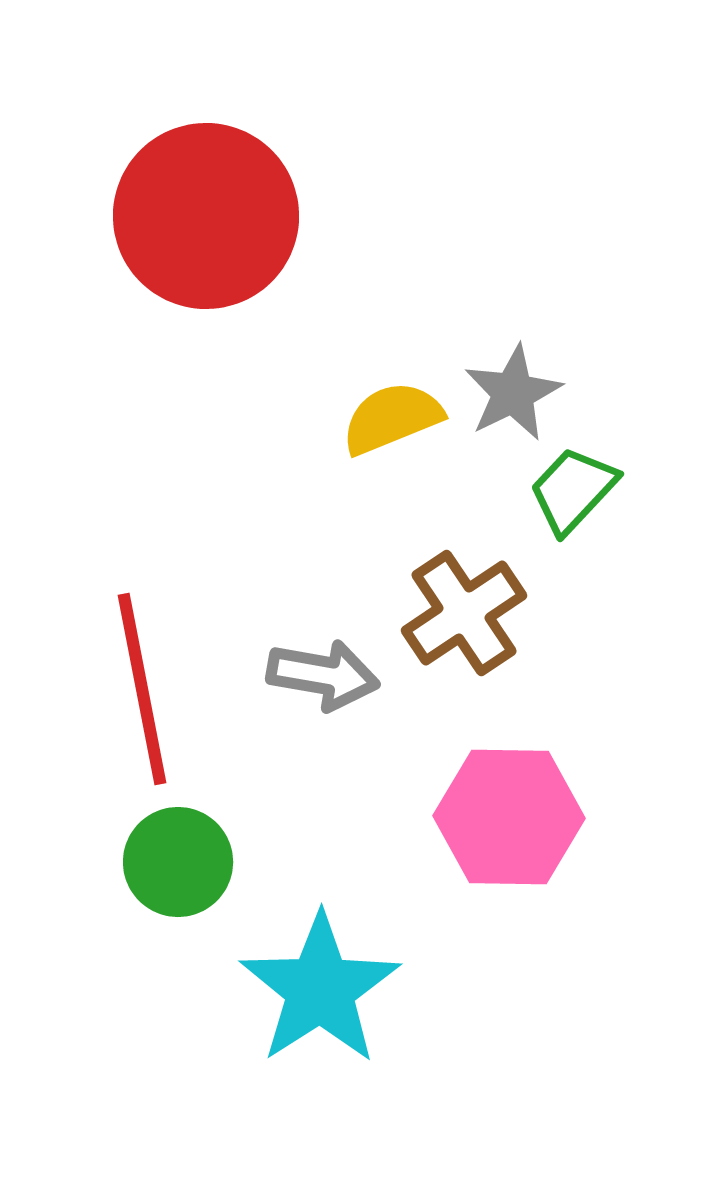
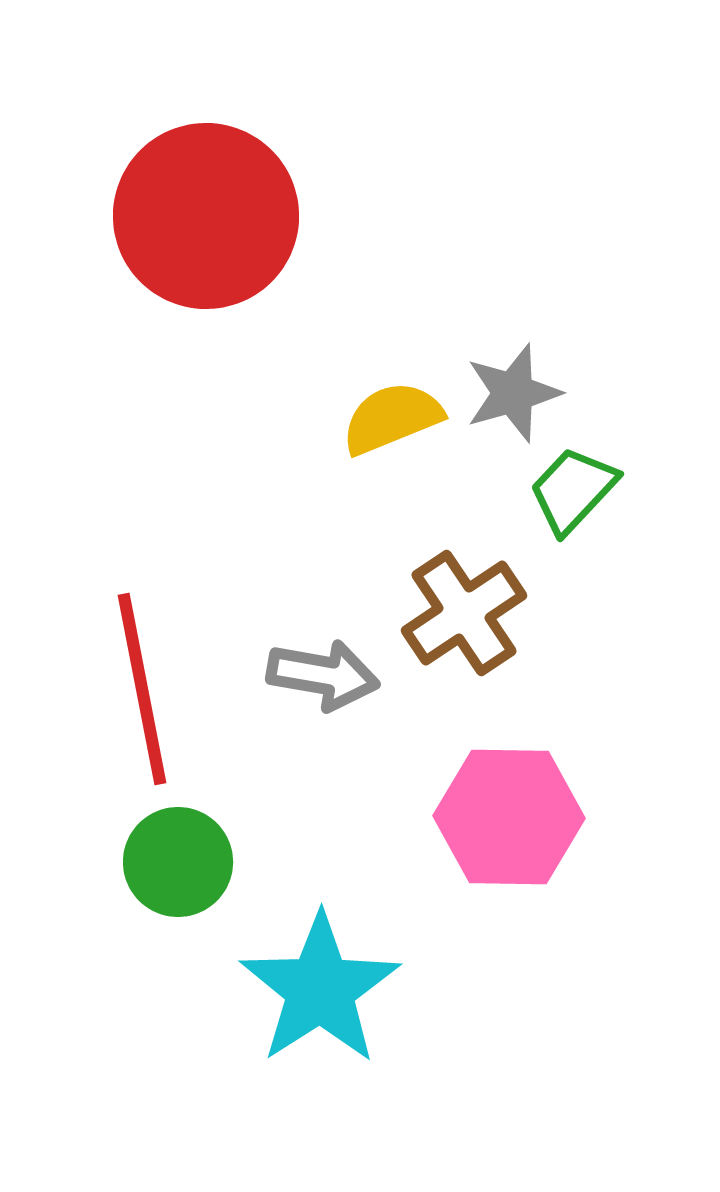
gray star: rotated 10 degrees clockwise
